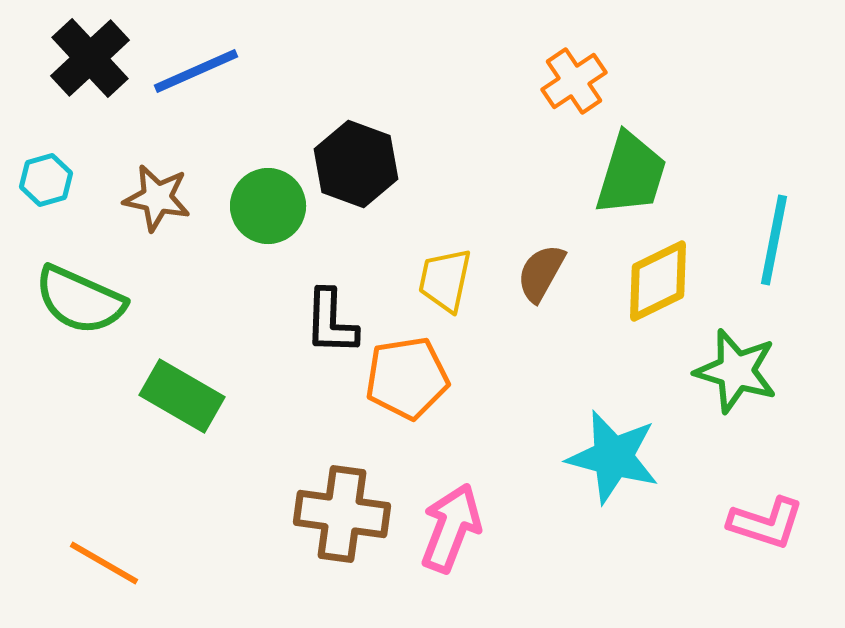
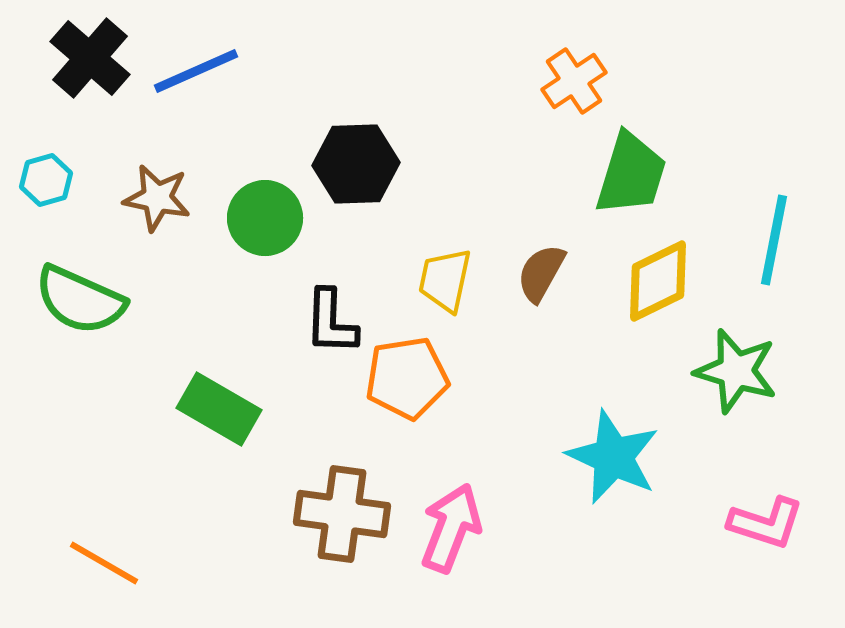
black cross: rotated 6 degrees counterclockwise
black hexagon: rotated 22 degrees counterclockwise
green circle: moved 3 px left, 12 px down
green rectangle: moved 37 px right, 13 px down
cyan star: rotated 10 degrees clockwise
